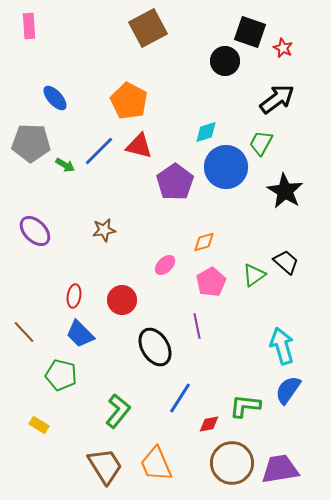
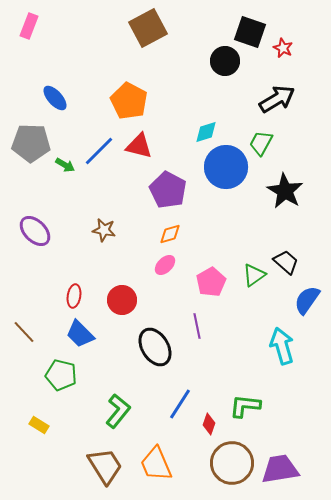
pink rectangle at (29, 26): rotated 25 degrees clockwise
black arrow at (277, 99): rotated 6 degrees clockwise
purple pentagon at (175, 182): moved 7 px left, 8 px down; rotated 9 degrees counterclockwise
brown star at (104, 230): rotated 20 degrees clockwise
orange diamond at (204, 242): moved 34 px left, 8 px up
blue semicircle at (288, 390): moved 19 px right, 90 px up
blue line at (180, 398): moved 6 px down
red diamond at (209, 424): rotated 60 degrees counterclockwise
